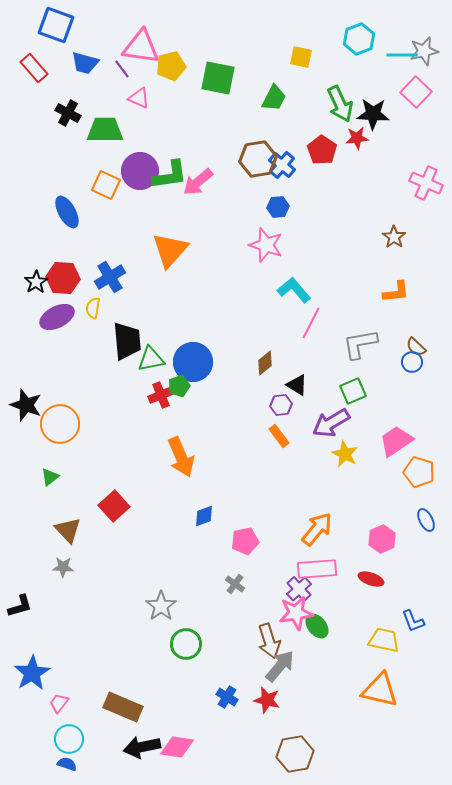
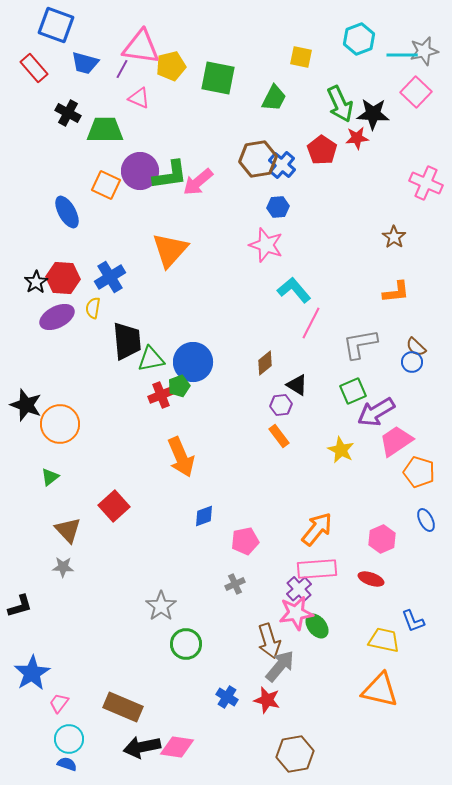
purple line at (122, 69): rotated 66 degrees clockwise
purple arrow at (331, 423): moved 45 px right, 11 px up
yellow star at (345, 454): moved 4 px left, 4 px up
gray cross at (235, 584): rotated 30 degrees clockwise
